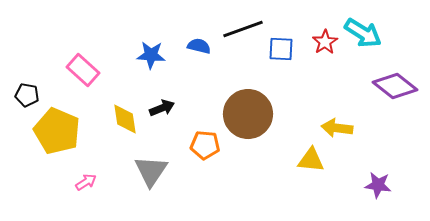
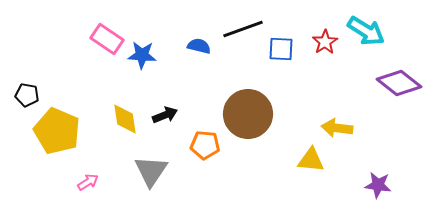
cyan arrow: moved 3 px right, 2 px up
blue star: moved 9 px left
pink rectangle: moved 24 px right, 31 px up; rotated 8 degrees counterclockwise
purple diamond: moved 4 px right, 3 px up
black arrow: moved 3 px right, 7 px down
pink arrow: moved 2 px right
